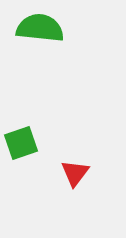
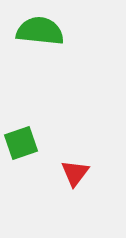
green semicircle: moved 3 px down
